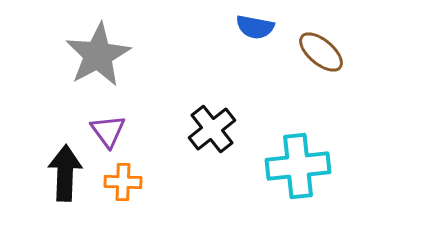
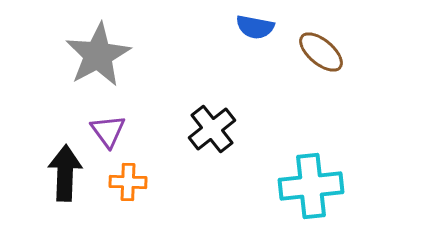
cyan cross: moved 13 px right, 20 px down
orange cross: moved 5 px right
